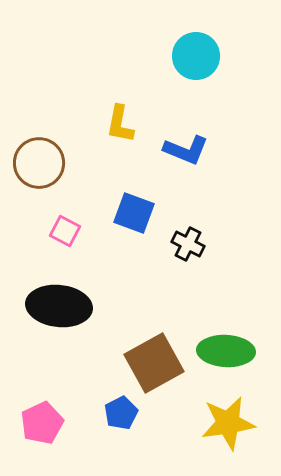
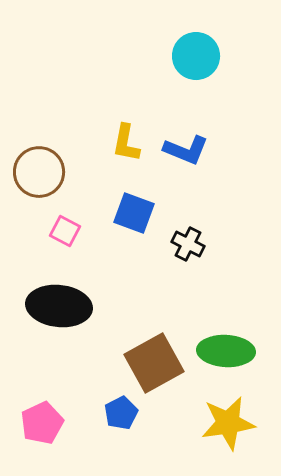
yellow L-shape: moved 6 px right, 19 px down
brown circle: moved 9 px down
